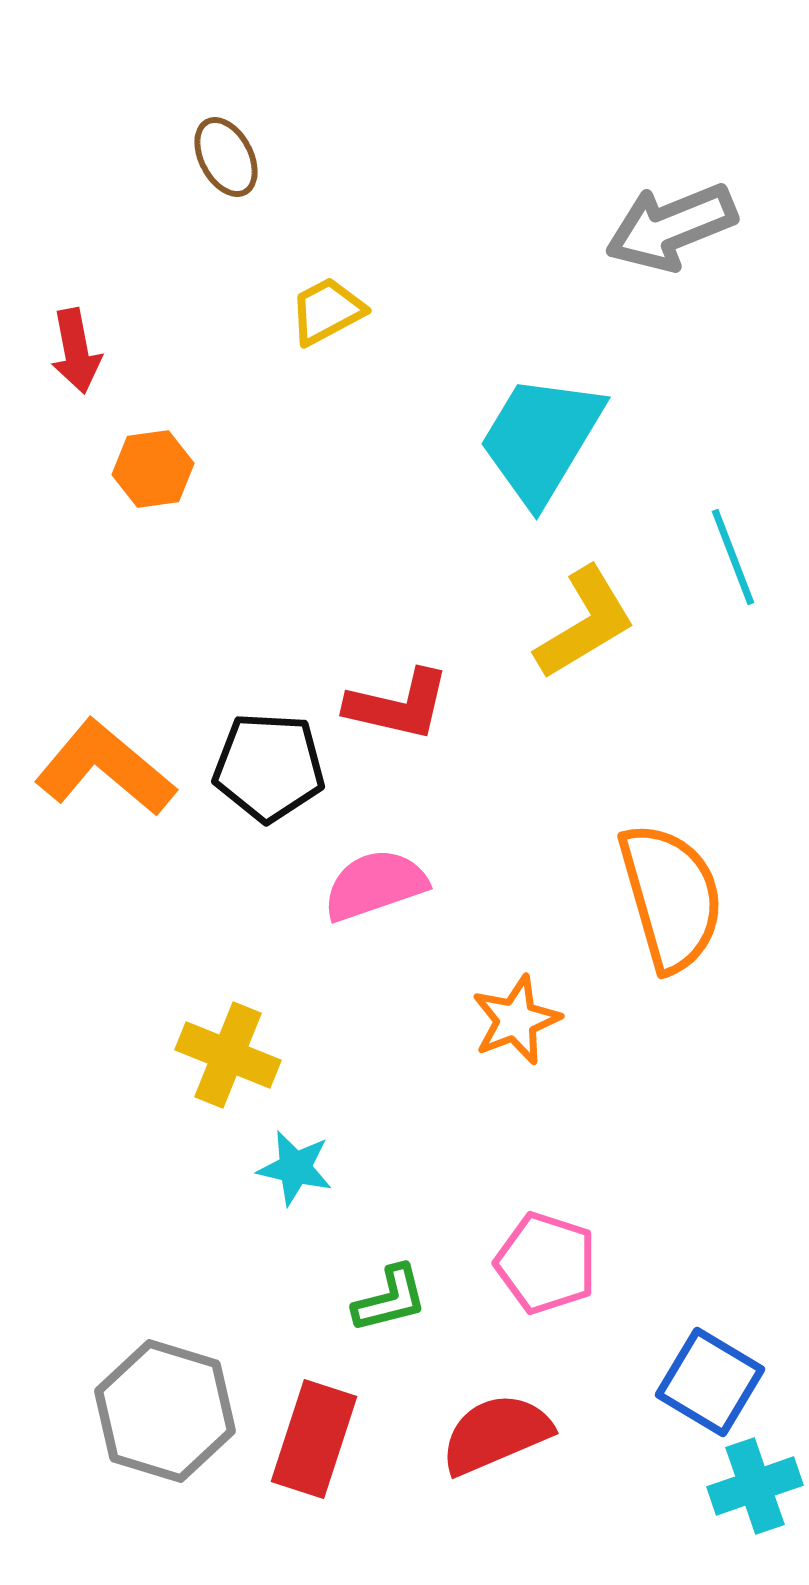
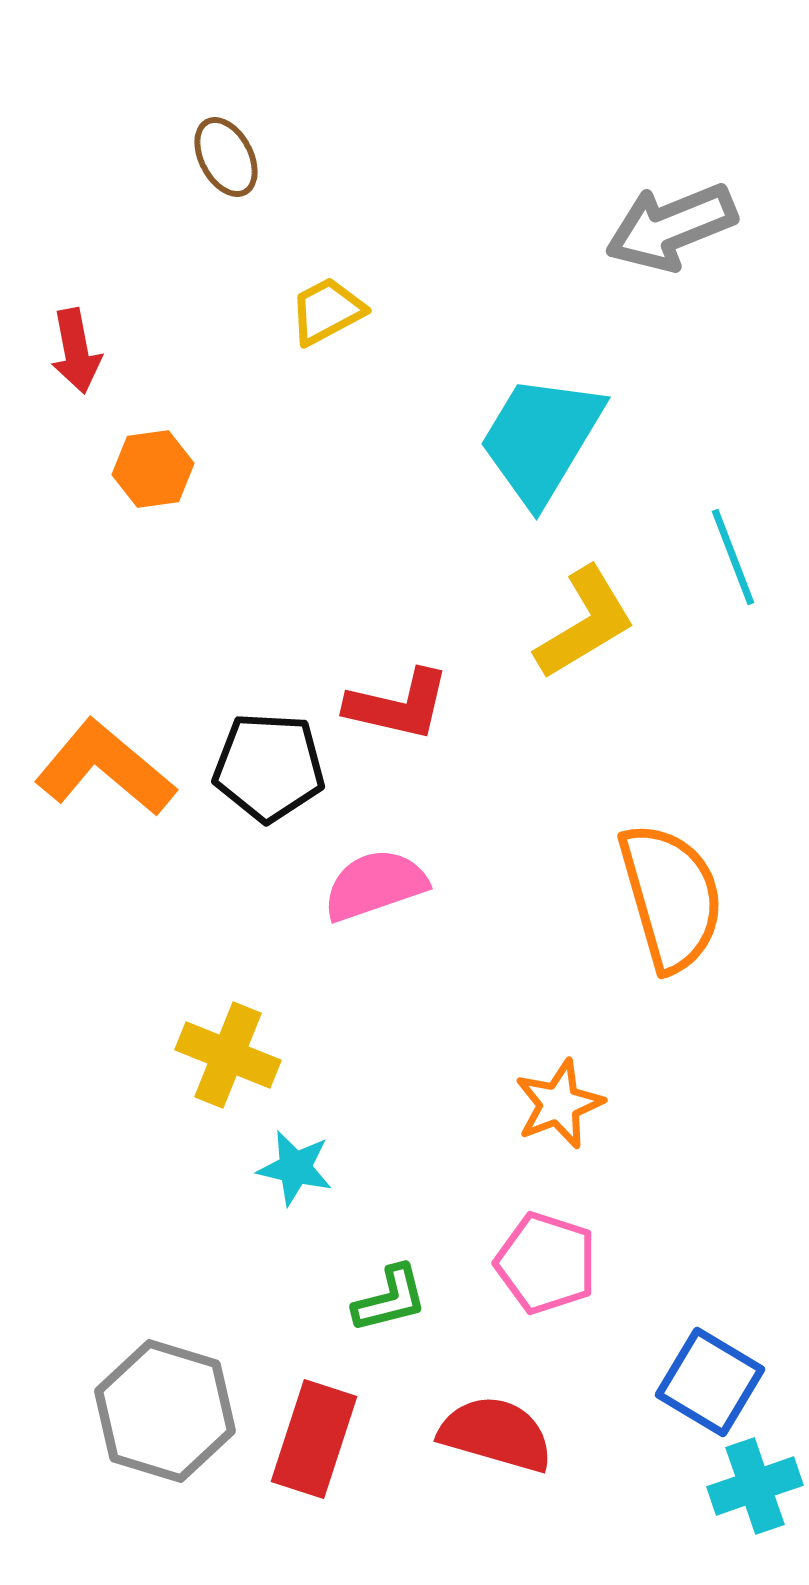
orange star: moved 43 px right, 84 px down
red semicircle: rotated 39 degrees clockwise
